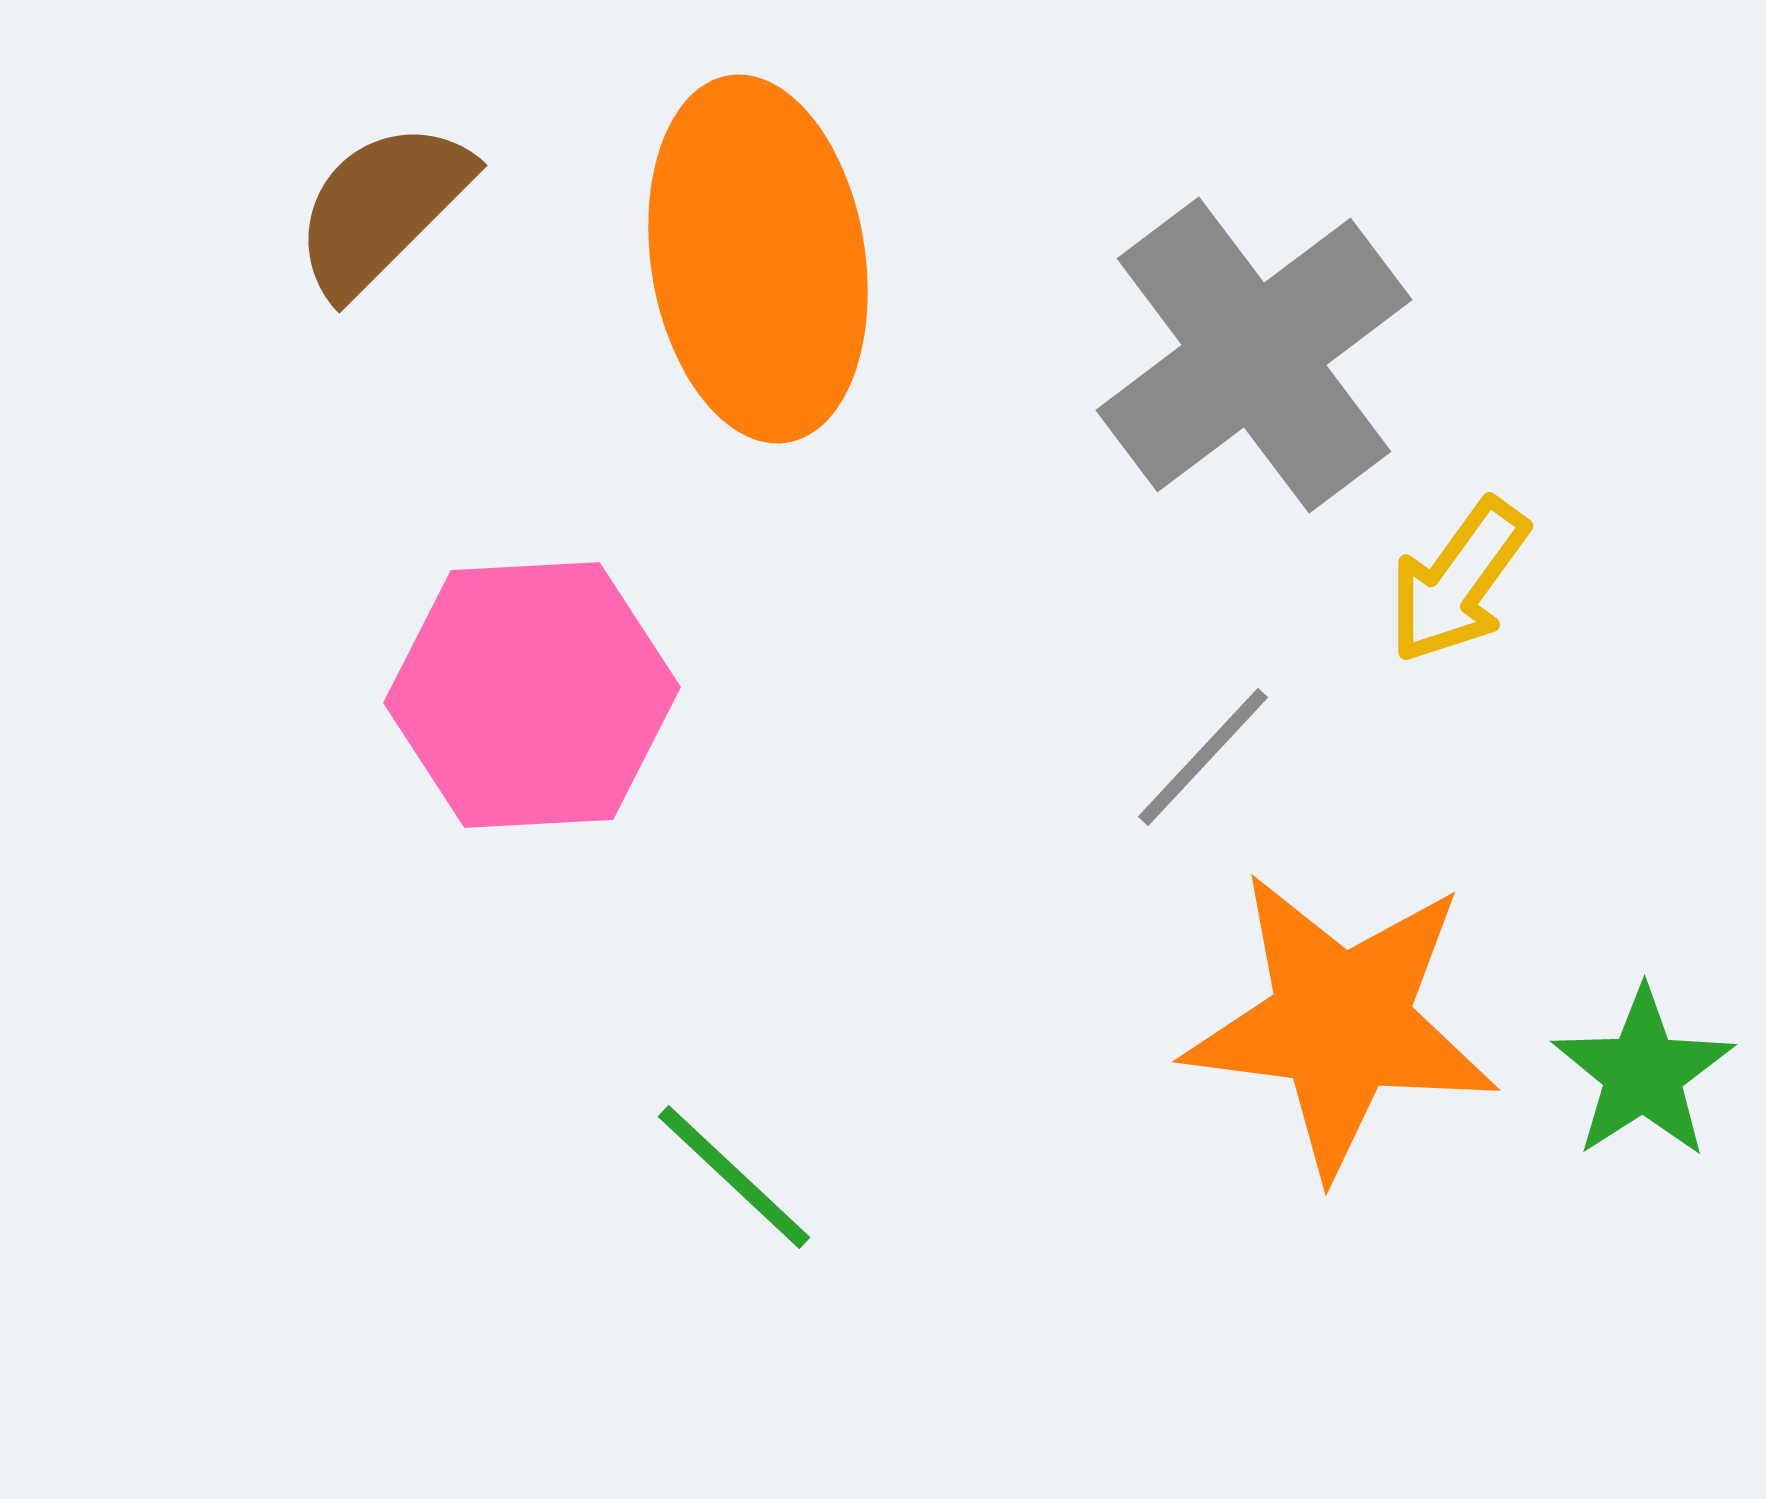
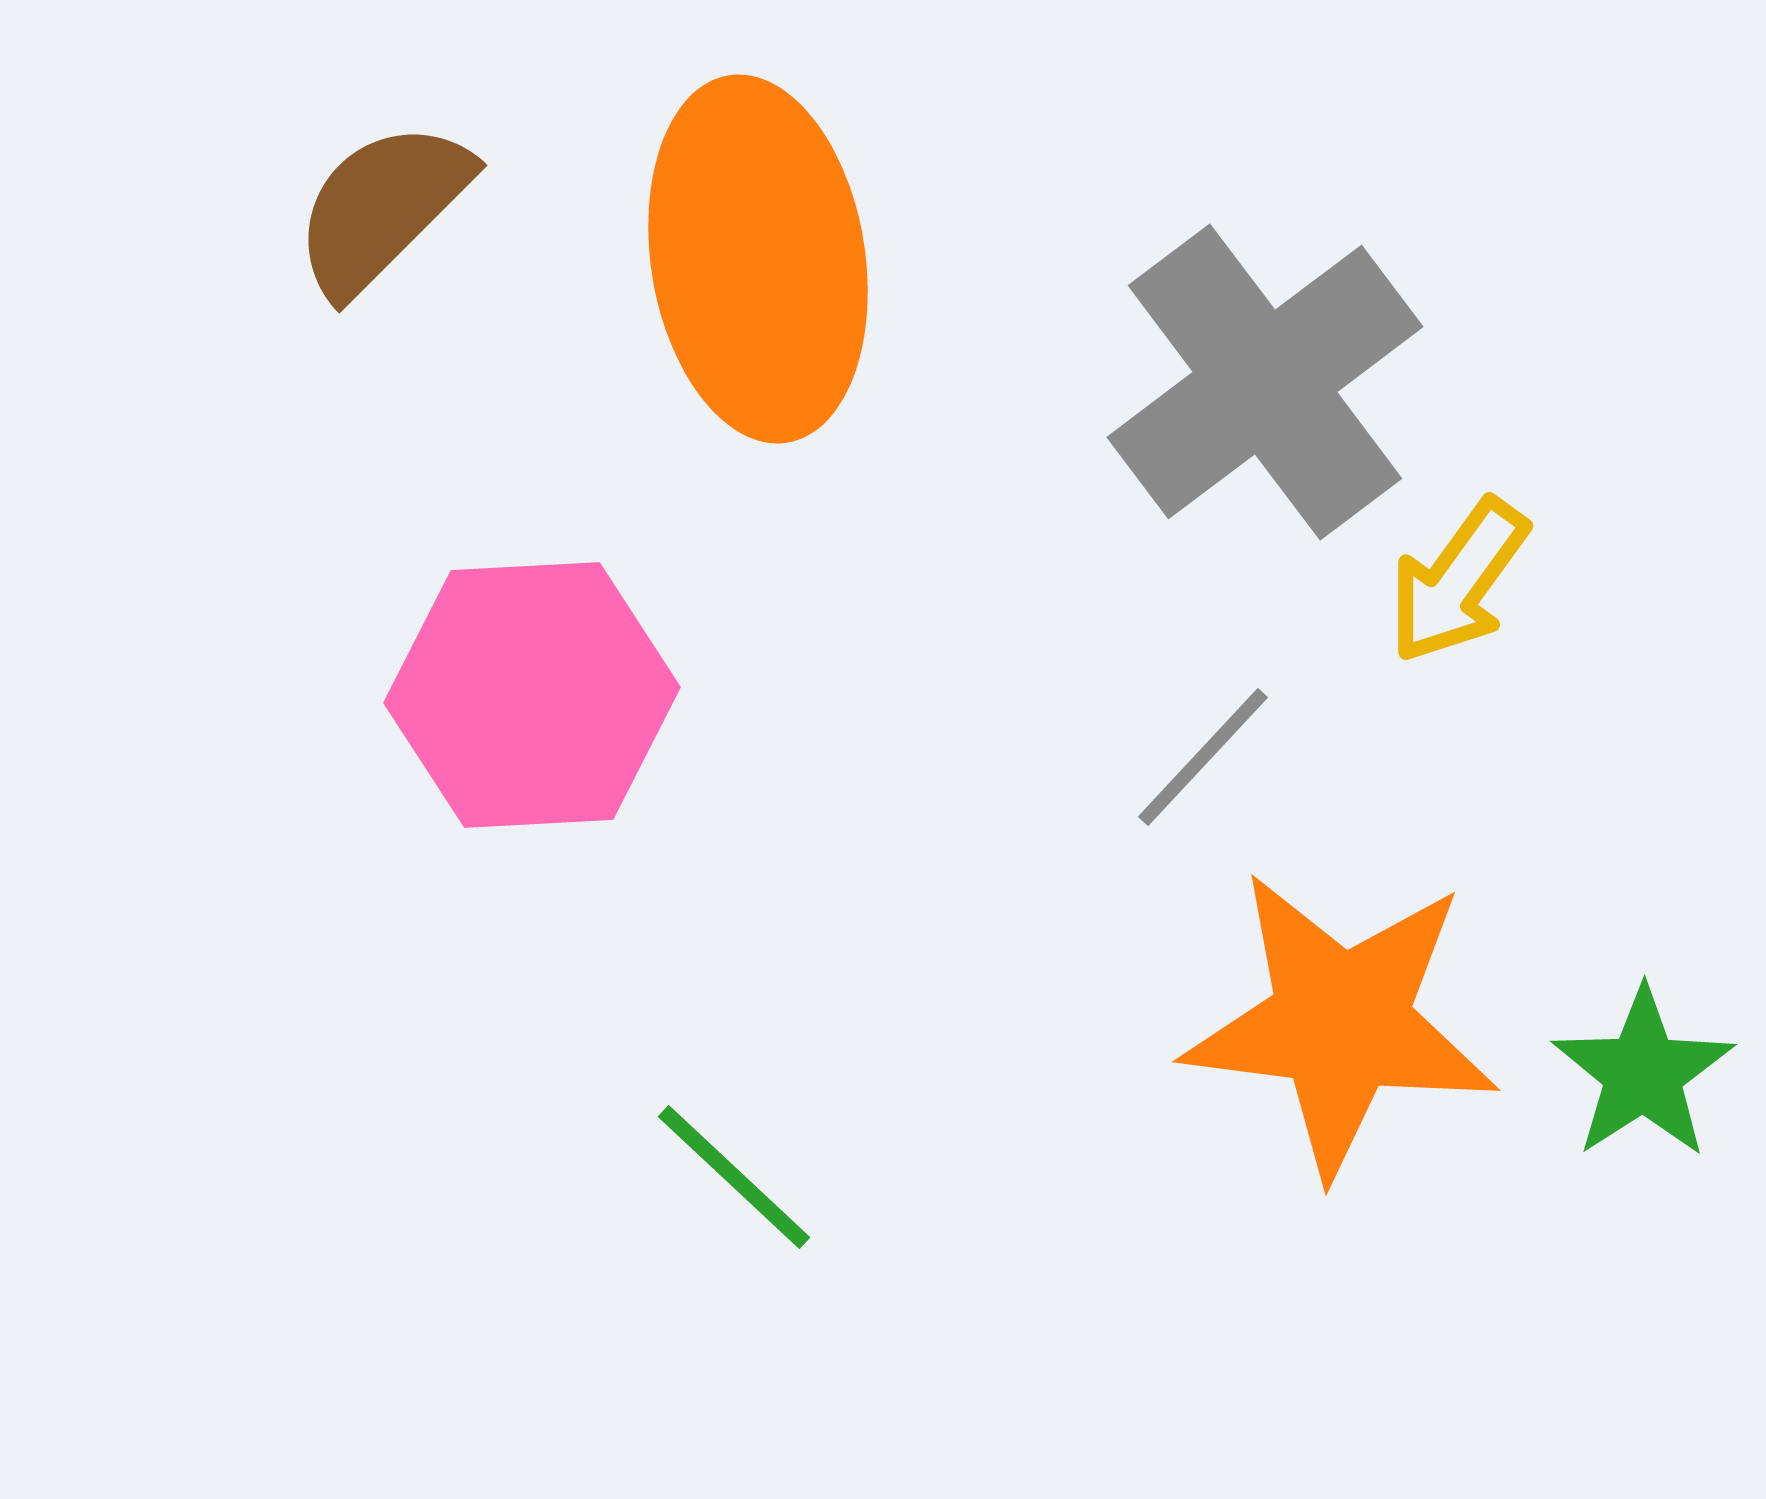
gray cross: moved 11 px right, 27 px down
